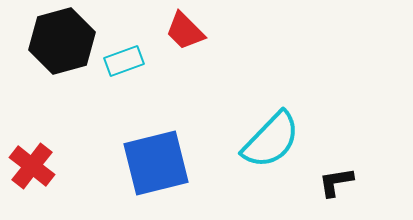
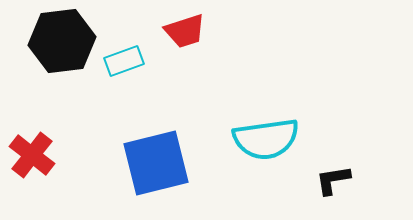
red trapezoid: rotated 63 degrees counterclockwise
black hexagon: rotated 8 degrees clockwise
cyan semicircle: moved 5 px left, 1 px up; rotated 38 degrees clockwise
red cross: moved 11 px up
black L-shape: moved 3 px left, 2 px up
